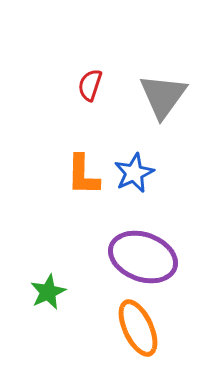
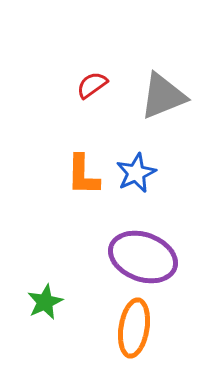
red semicircle: moved 2 px right; rotated 36 degrees clockwise
gray triangle: rotated 32 degrees clockwise
blue star: moved 2 px right
green star: moved 3 px left, 10 px down
orange ellipse: moved 4 px left; rotated 34 degrees clockwise
